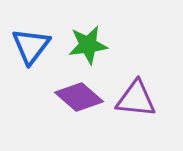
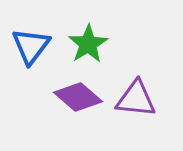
green star: moved 1 px up; rotated 24 degrees counterclockwise
purple diamond: moved 1 px left
